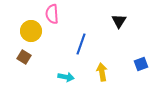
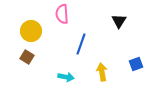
pink semicircle: moved 10 px right
brown square: moved 3 px right
blue square: moved 5 px left
